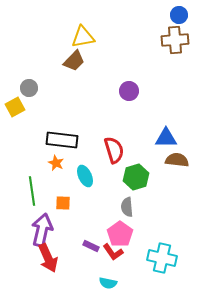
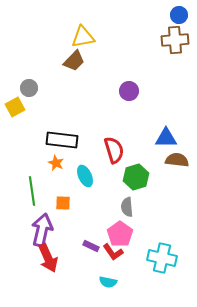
cyan semicircle: moved 1 px up
